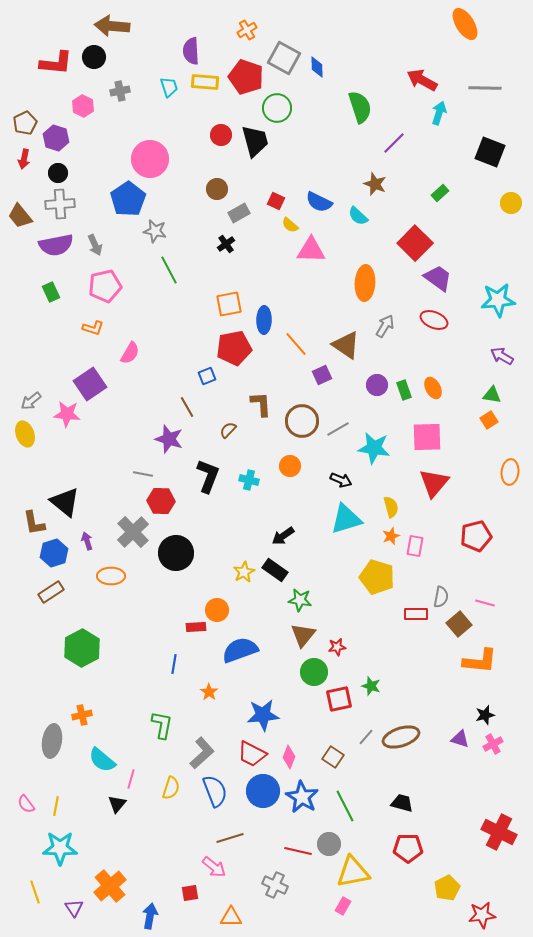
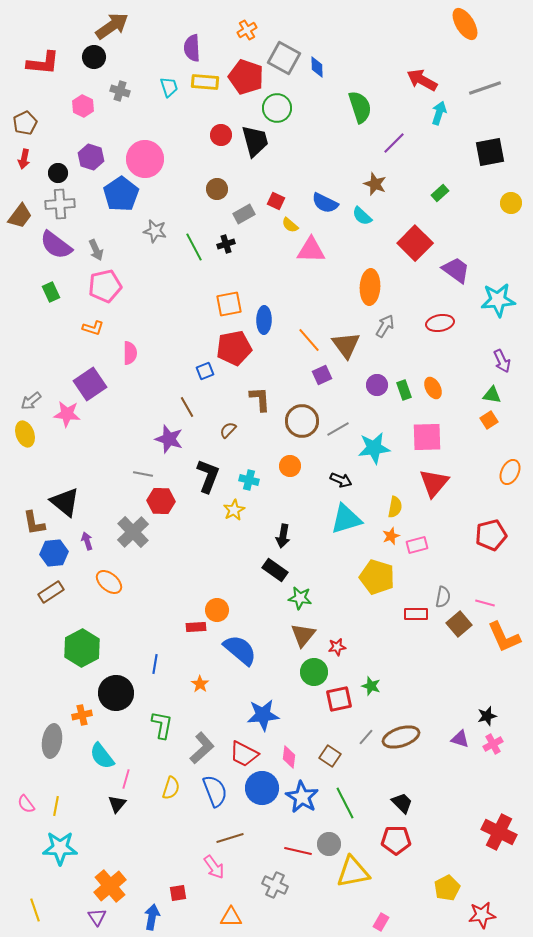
brown arrow at (112, 26): rotated 140 degrees clockwise
purple semicircle at (191, 51): moved 1 px right, 3 px up
red L-shape at (56, 63): moved 13 px left
gray line at (485, 88): rotated 20 degrees counterclockwise
gray cross at (120, 91): rotated 30 degrees clockwise
purple hexagon at (56, 138): moved 35 px right, 19 px down
black square at (490, 152): rotated 32 degrees counterclockwise
pink circle at (150, 159): moved 5 px left
blue pentagon at (128, 199): moved 7 px left, 5 px up
blue semicircle at (319, 202): moved 6 px right, 1 px down
gray rectangle at (239, 213): moved 5 px right, 1 px down
brown trapezoid at (20, 216): rotated 104 degrees counterclockwise
cyan semicircle at (358, 216): moved 4 px right
black cross at (226, 244): rotated 18 degrees clockwise
purple semicircle at (56, 245): rotated 48 degrees clockwise
gray arrow at (95, 245): moved 1 px right, 5 px down
green line at (169, 270): moved 25 px right, 23 px up
purple trapezoid at (438, 278): moved 18 px right, 8 px up
orange ellipse at (365, 283): moved 5 px right, 4 px down
red ellipse at (434, 320): moved 6 px right, 3 px down; rotated 32 degrees counterclockwise
orange line at (296, 344): moved 13 px right, 4 px up
brown triangle at (346, 345): rotated 20 degrees clockwise
pink semicircle at (130, 353): rotated 30 degrees counterclockwise
purple arrow at (502, 356): moved 5 px down; rotated 145 degrees counterclockwise
blue square at (207, 376): moved 2 px left, 5 px up
brown L-shape at (261, 404): moved 1 px left, 5 px up
cyan star at (374, 448): rotated 16 degrees counterclockwise
orange ellipse at (510, 472): rotated 20 degrees clockwise
yellow semicircle at (391, 507): moved 4 px right; rotated 25 degrees clockwise
black arrow at (283, 536): rotated 45 degrees counterclockwise
red pentagon at (476, 536): moved 15 px right, 1 px up
pink rectangle at (415, 546): moved 2 px right, 1 px up; rotated 65 degrees clockwise
blue hexagon at (54, 553): rotated 12 degrees clockwise
black circle at (176, 553): moved 60 px left, 140 px down
yellow star at (244, 572): moved 10 px left, 62 px up
orange ellipse at (111, 576): moved 2 px left, 6 px down; rotated 40 degrees clockwise
gray semicircle at (441, 597): moved 2 px right
green star at (300, 600): moved 2 px up
blue semicircle at (240, 650): rotated 60 degrees clockwise
orange L-shape at (480, 661): moved 24 px right, 24 px up; rotated 60 degrees clockwise
blue line at (174, 664): moved 19 px left
orange star at (209, 692): moved 9 px left, 8 px up
black star at (485, 715): moved 2 px right, 1 px down
gray L-shape at (202, 753): moved 5 px up
red trapezoid at (252, 754): moved 8 px left
pink diamond at (289, 757): rotated 15 degrees counterclockwise
brown square at (333, 757): moved 3 px left, 1 px up
cyan semicircle at (102, 760): moved 4 px up; rotated 12 degrees clockwise
pink line at (131, 779): moved 5 px left
blue circle at (263, 791): moved 1 px left, 3 px up
black trapezoid at (402, 803): rotated 30 degrees clockwise
green line at (345, 806): moved 3 px up
red pentagon at (408, 848): moved 12 px left, 8 px up
pink arrow at (214, 867): rotated 15 degrees clockwise
yellow line at (35, 892): moved 18 px down
red square at (190, 893): moved 12 px left
pink rectangle at (343, 906): moved 38 px right, 16 px down
purple triangle at (74, 908): moved 23 px right, 9 px down
blue arrow at (150, 916): moved 2 px right, 1 px down
